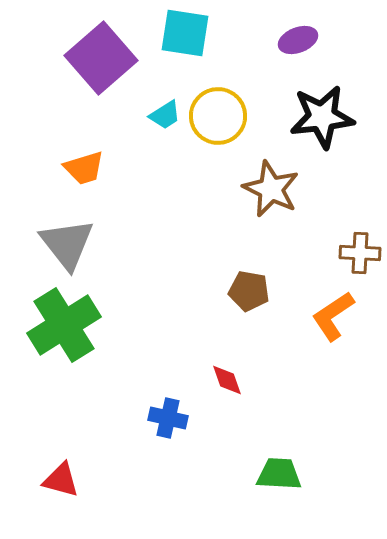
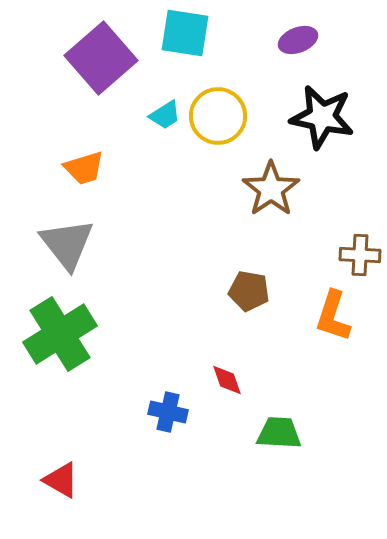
black star: rotated 18 degrees clockwise
brown star: rotated 12 degrees clockwise
brown cross: moved 2 px down
orange L-shape: rotated 38 degrees counterclockwise
green cross: moved 4 px left, 9 px down
blue cross: moved 6 px up
green trapezoid: moved 41 px up
red triangle: rotated 15 degrees clockwise
